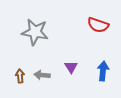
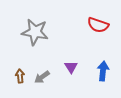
gray arrow: moved 2 px down; rotated 42 degrees counterclockwise
